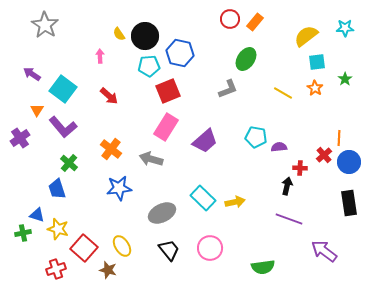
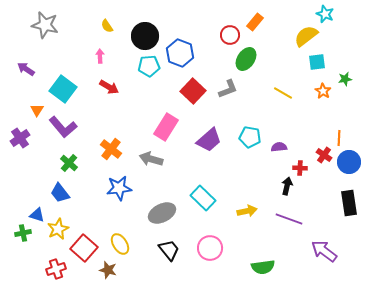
red circle at (230, 19): moved 16 px down
gray star at (45, 25): rotated 20 degrees counterclockwise
cyan star at (345, 28): moved 20 px left, 14 px up; rotated 24 degrees clockwise
yellow semicircle at (119, 34): moved 12 px left, 8 px up
blue hexagon at (180, 53): rotated 8 degrees clockwise
purple arrow at (32, 74): moved 6 px left, 5 px up
green star at (345, 79): rotated 24 degrees clockwise
orange star at (315, 88): moved 8 px right, 3 px down
red square at (168, 91): moved 25 px right; rotated 25 degrees counterclockwise
red arrow at (109, 96): moved 9 px up; rotated 12 degrees counterclockwise
cyan pentagon at (256, 137): moved 6 px left
purple trapezoid at (205, 141): moved 4 px right, 1 px up
red cross at (324, 155): rotated 14 degrees counterclockwise
blue trapezoid at (57, 189): moved 3 px right, 4 px down; rotated 20 degrees counterclockwise
yellow arrow at (235, 202): moved 12 px right, 9 px down
yellow star at (58, 229): rotated 30 degrees clockwise
yellow ellipse at (122, 246): moved 2 px left, 2 px up
